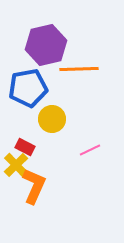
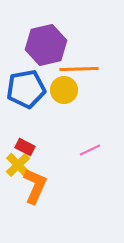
blue pentagon: moved 2 px left, 1 px down
yellow circle: moved 12 px right, 29 px up
yellow cross: moved 2 px right
orange L-shape: moved 1 px right
